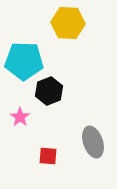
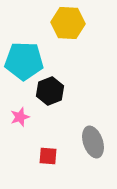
black hexagon: moved 1 px right
pink star: rotated 18 degrees clockwise
